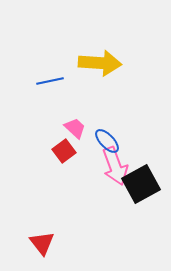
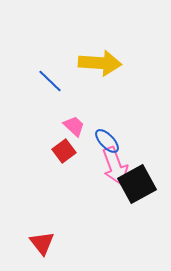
blue line: rotated 56 degrees clockwise
pink trapezoid: moved 1 px left, 2 px up
black square: moved 4 px left
